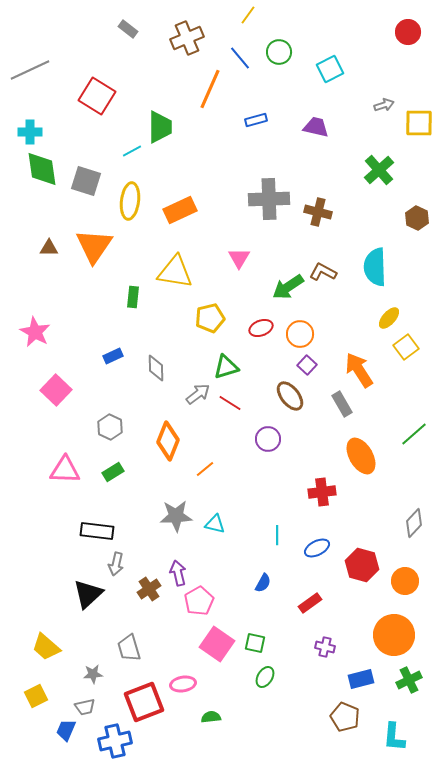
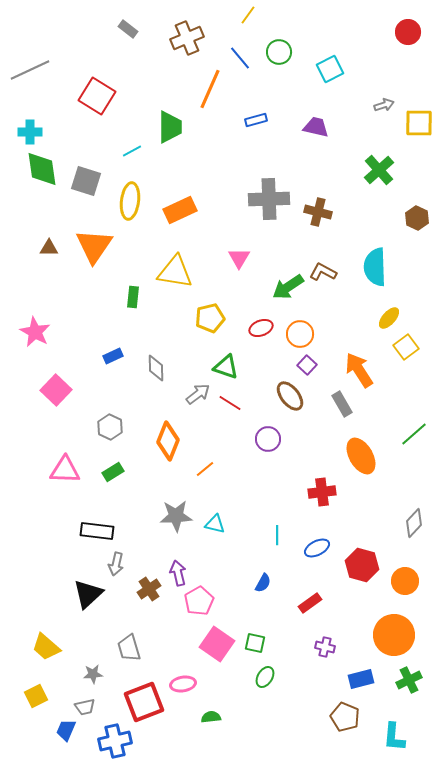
green trapezoid at (160, 127): moved 10 px right
green triangle at (226, 367): rotated 36 degrees clockwise
